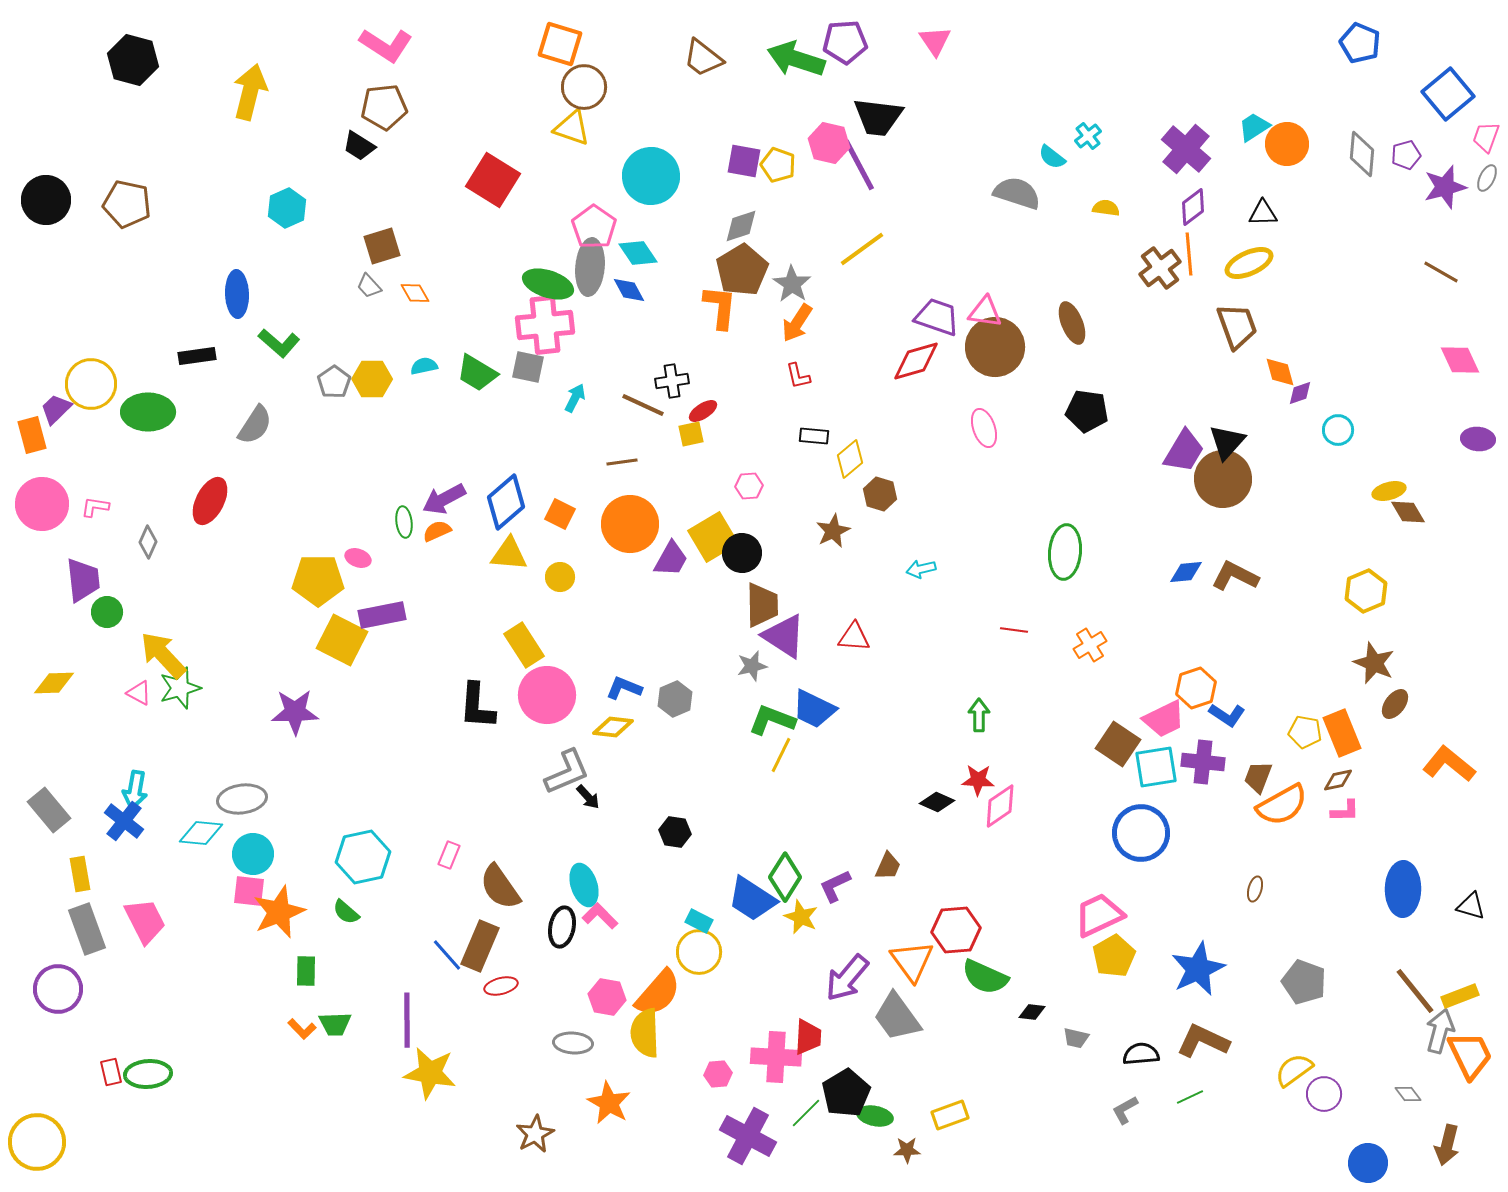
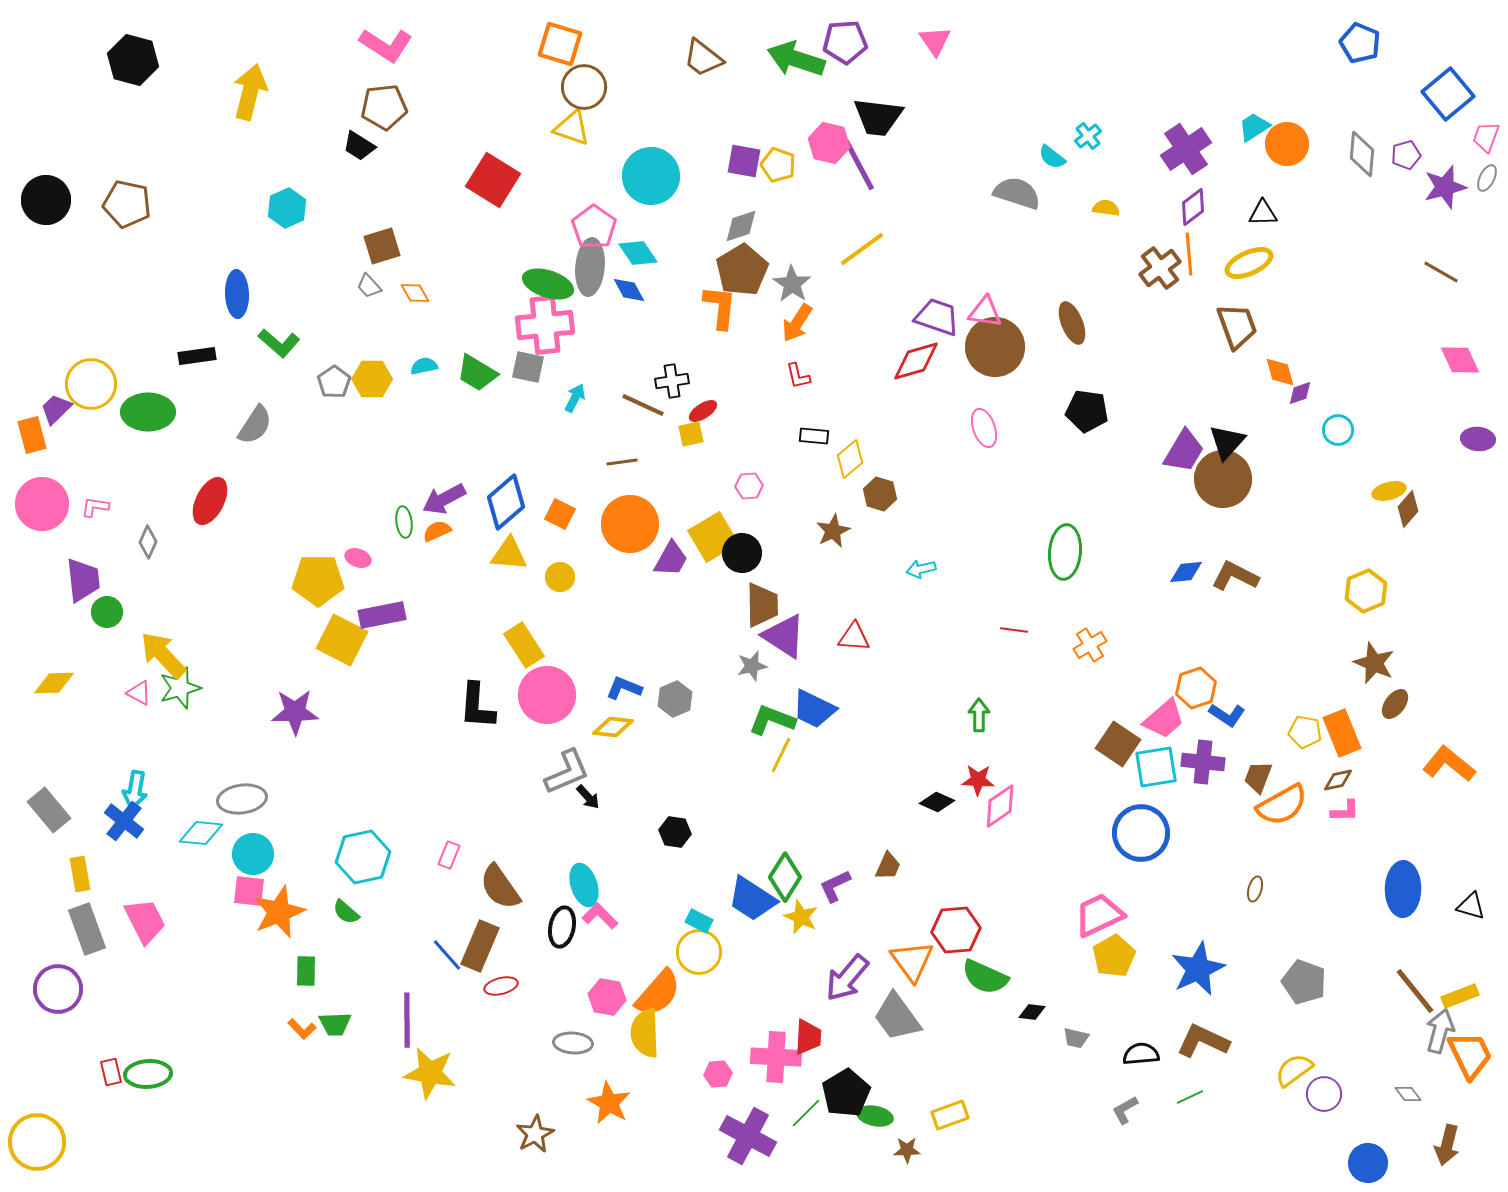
purple cross at (1186, 149): rotated 15 degrees clockwise
brown diamond at (1408, 512): moved 3 px up; rotated 72 degrees clockwise
pink trapezoid at (1164, 719): rotated 15 degrees counterclockwise
